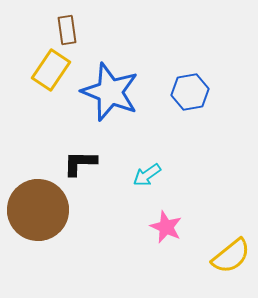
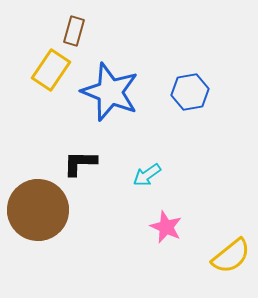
brown rectangle: moved 7 px right, 1 px down; rotated 24 degrees clockwise
